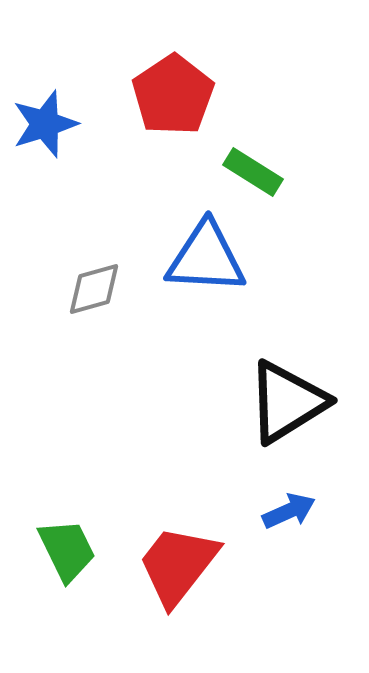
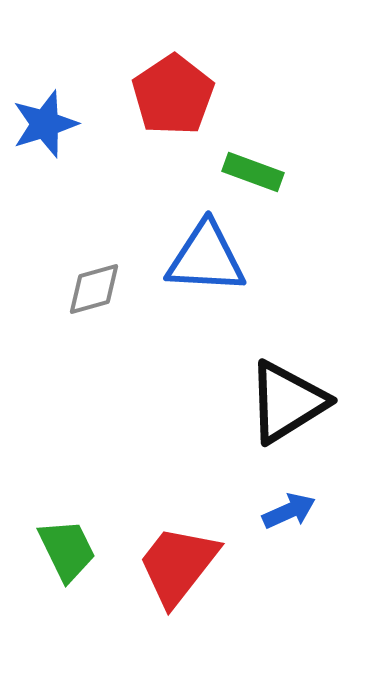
green rectangle: rotated 12 degrees counterclockwise
